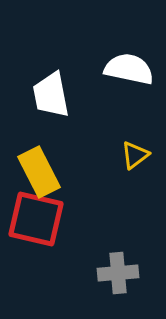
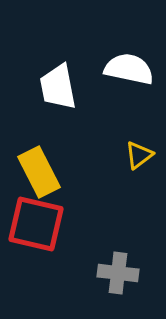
white trapezoid: moved 7 px right, 8 px up
yellow triangle: moved 4 px right
red square: moved 5 px down
gray cross: rotated 12 degrees clockwise
